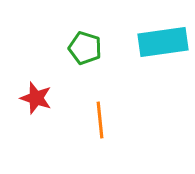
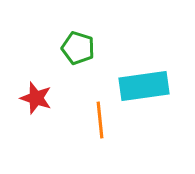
cyan rectangle: moved 19 px left, 44 px down
green pentagon: moved 7 px left
